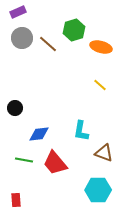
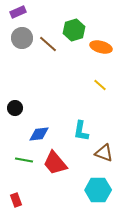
red rectangle: rotated 16 degrees counterclockwise
